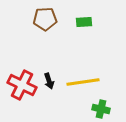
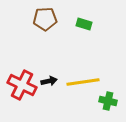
green rectangle: moved 2 px down; rotated 21 degrees clockwise
black arrow: rotated 84 degrees counterclockwise
green cross: moved 7 px right, 8 px up
